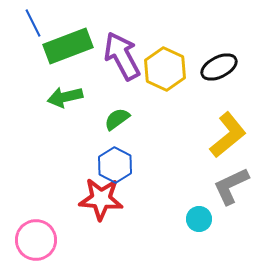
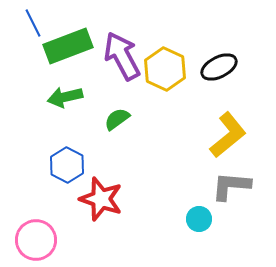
blue hexagon: moved 48 px left
gray L-shape: rotated 30 degrees clockwise
red star: rotated 15 degrees clockwise
